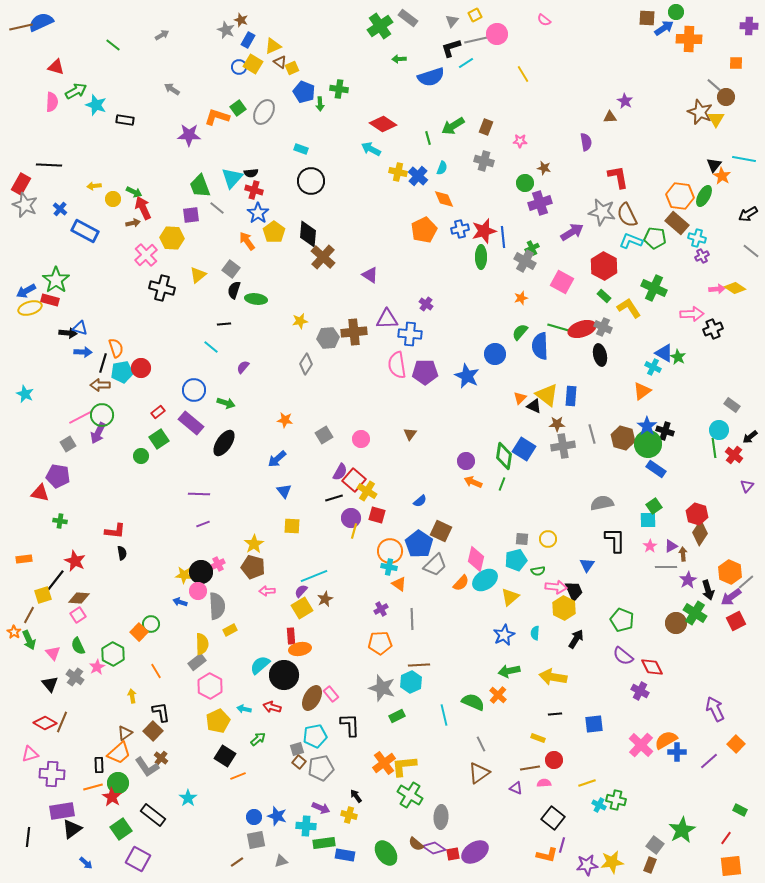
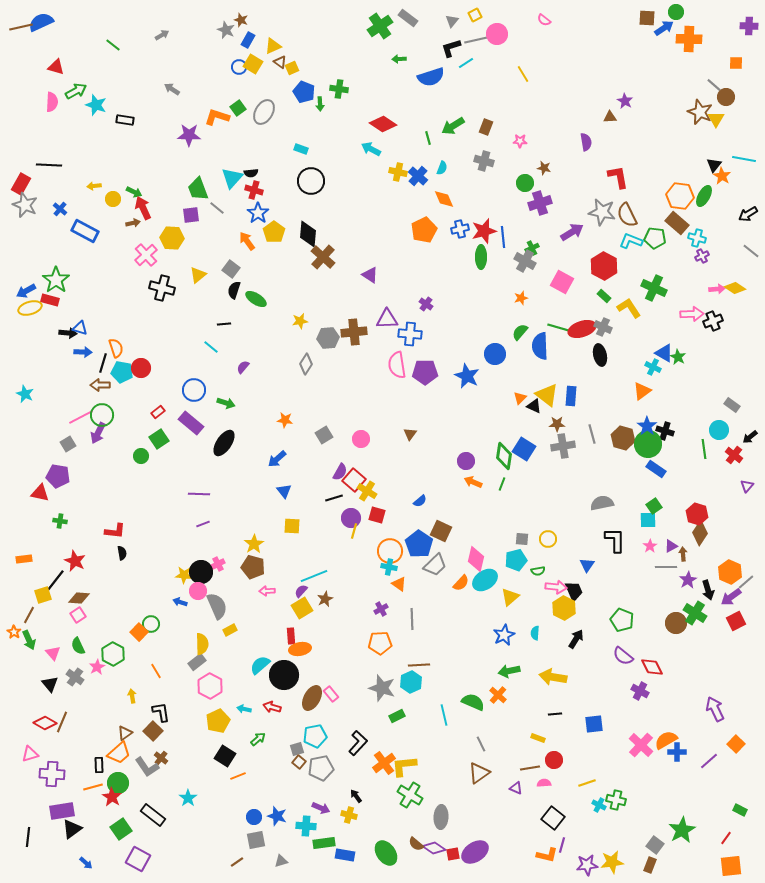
green trapezoid at (200, 186): moved 2 px left, 3 px down
green ellipse at (256, 299): rotated 25 degrees clockwise
black cross at (713, 329): moved 8 px up
cyan pentagon at (122, 372): rotated 20 degrees clockwise
green line at (714, 448): moved 10 px left, 1 px down
gray semicircle at (217, 606): rotated 20 degrees counterclockwise
black L-shape at (350, 725): moved 8 px right, 18 px down; rotated 45 degrees clockwise
